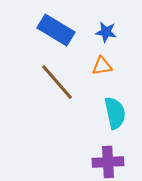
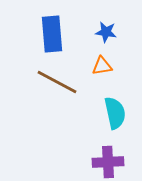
blue rectangle: moved 4 px left, 4 px down; rotated 54 degrees clockwise
brown line: rotated 21 degrees counterclockwise
